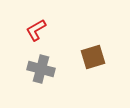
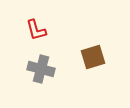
red L-shape: rotated 75 degrees counterclockwise
